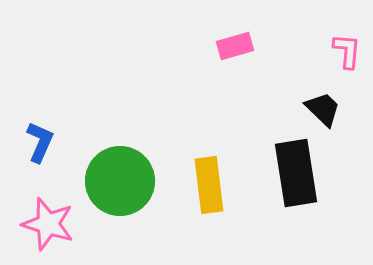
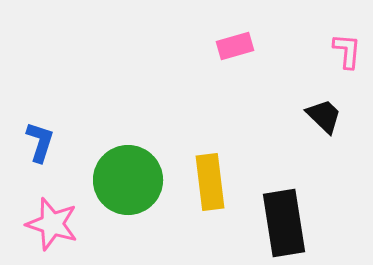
black trapezoid: moved 1 px right, 7 px down
blue L-shape: rotated 6 degrees counterclockwise
black rectangle: moved 12 px left, 50 px down
green circle: moved 8 px right, 1 px up
yellow rectangle: moved 1 px right, 3 px up
pink star: moved 4 px right
